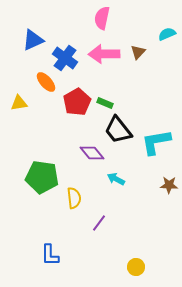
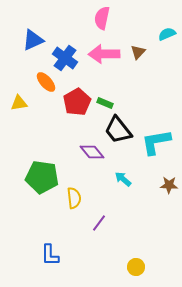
purple diamond: moved 1 px up
cyan arrow: moved 7 px right; rotated 12 degrees clockwise
